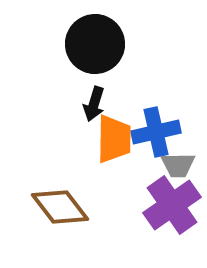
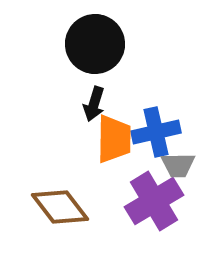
purple cross: moved 18 px left, 4 px up; rotated 4 degrees clockwise
